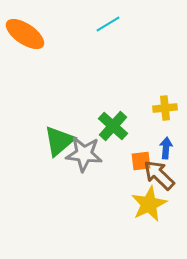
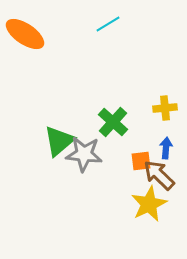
green cross: moved 4 px up
